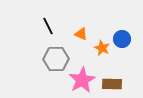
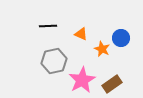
black line: rotated 66 degrees counterclockwise
blue circle: moved 1 px left, 1 px up
orange star: moved 1 px down
gray hexagon: moved 2 px left, 2 px down; rotated 10 degrees counterclockwise
brown rectangle: rotated 36 degrees counterclockwise
